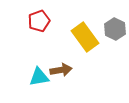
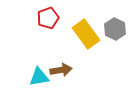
red pentagon: moved 9 px right, 3 px up
yellow rectangle: moved 1 px right, 3 px up
